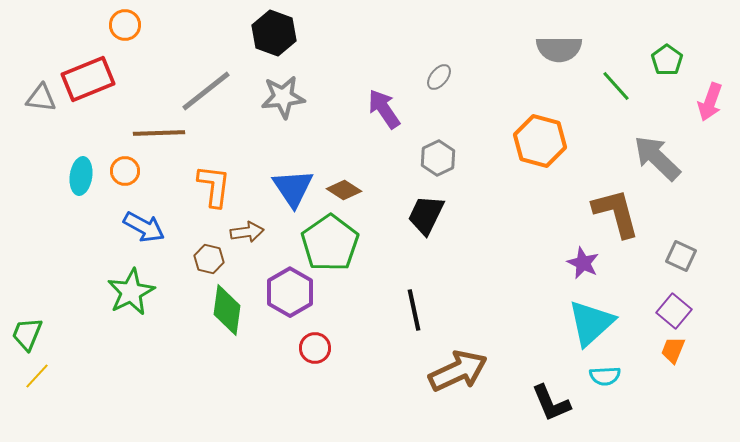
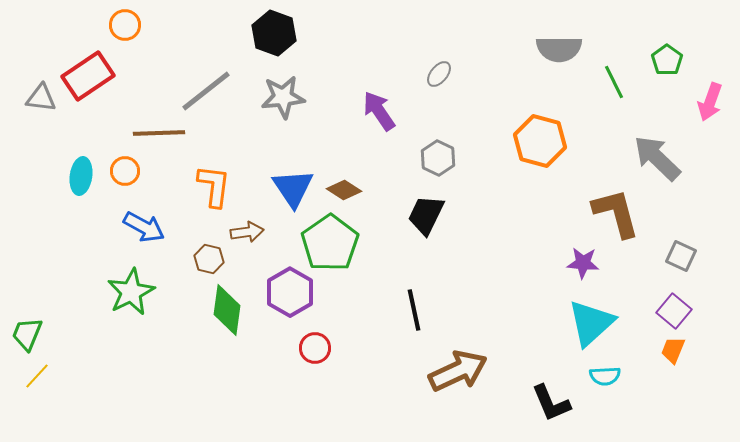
gray ellipse at (439, 77): moved 3 px up
red rectangle at (88, 79): moved 3 px up; rotated 12 degrees counterclockwise
green line at (616, 86): moved 2 px left, 4 px up; rotated 16 degrees clockwise
purple arrow at (384, 109): moved 5 px left, 2 px down
gray hexagon at (438, 158): rotated 8 degrees counterclockwise
purple star at (583, 263): rotated 20 degrees counterclockwise
